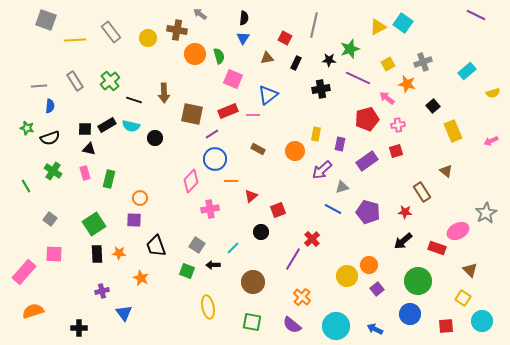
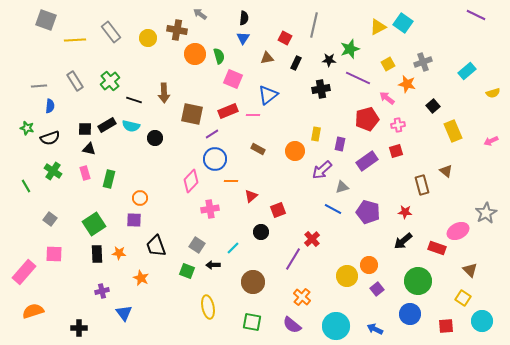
brown rectangle at (422, 192): moved 7 px up; rotated 18 degrees clockwise
